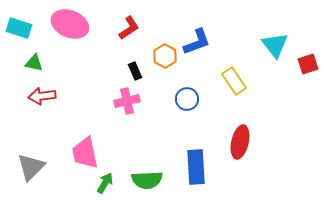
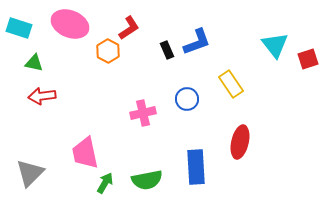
orange hexagon: moved 57 px left, 5 px up
red square: moved 5 px up
black rectangle: moved 32 px right, 21 px up
yellow rectangle: moved 3 px left, 3 px down
pink cross: moved 16 px right, 12 px down
gray triangle: moved 1 px left, 6 px down
green semicircle: rotated 8 degrees counterclockwise
